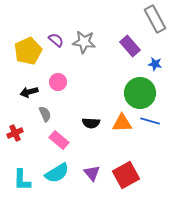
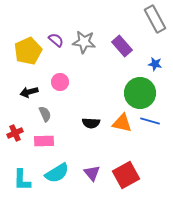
purple rectangle: moved 8 px left
pink circle: moved 2 px right
orange triangle: rotated 15 degrees clockwise
pink rectangle: moved 15 px left, 1 px down; rotated 42 degrees counterclockwise
